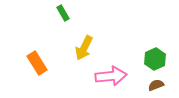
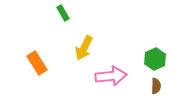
brown semicircle: moved 1 px down; rotated 112 degrees clockwise
